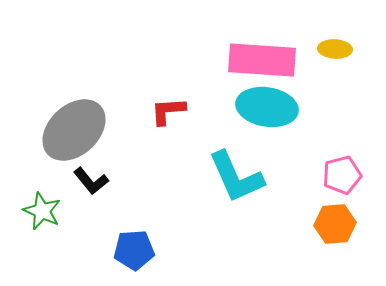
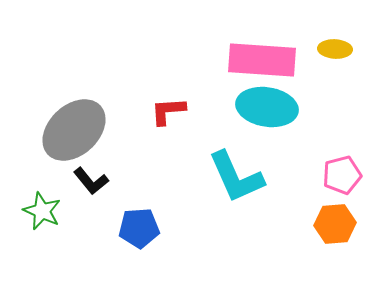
blue pentagon: moved 5 px right, 22 px up
